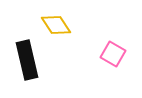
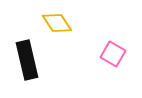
yellow diamond: moved 1 px right, 2 px up
